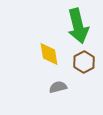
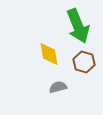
green arrow: rotated 8 degrees counterclockwise
brown hexagon: rotated 15 degrees counterclockwise
